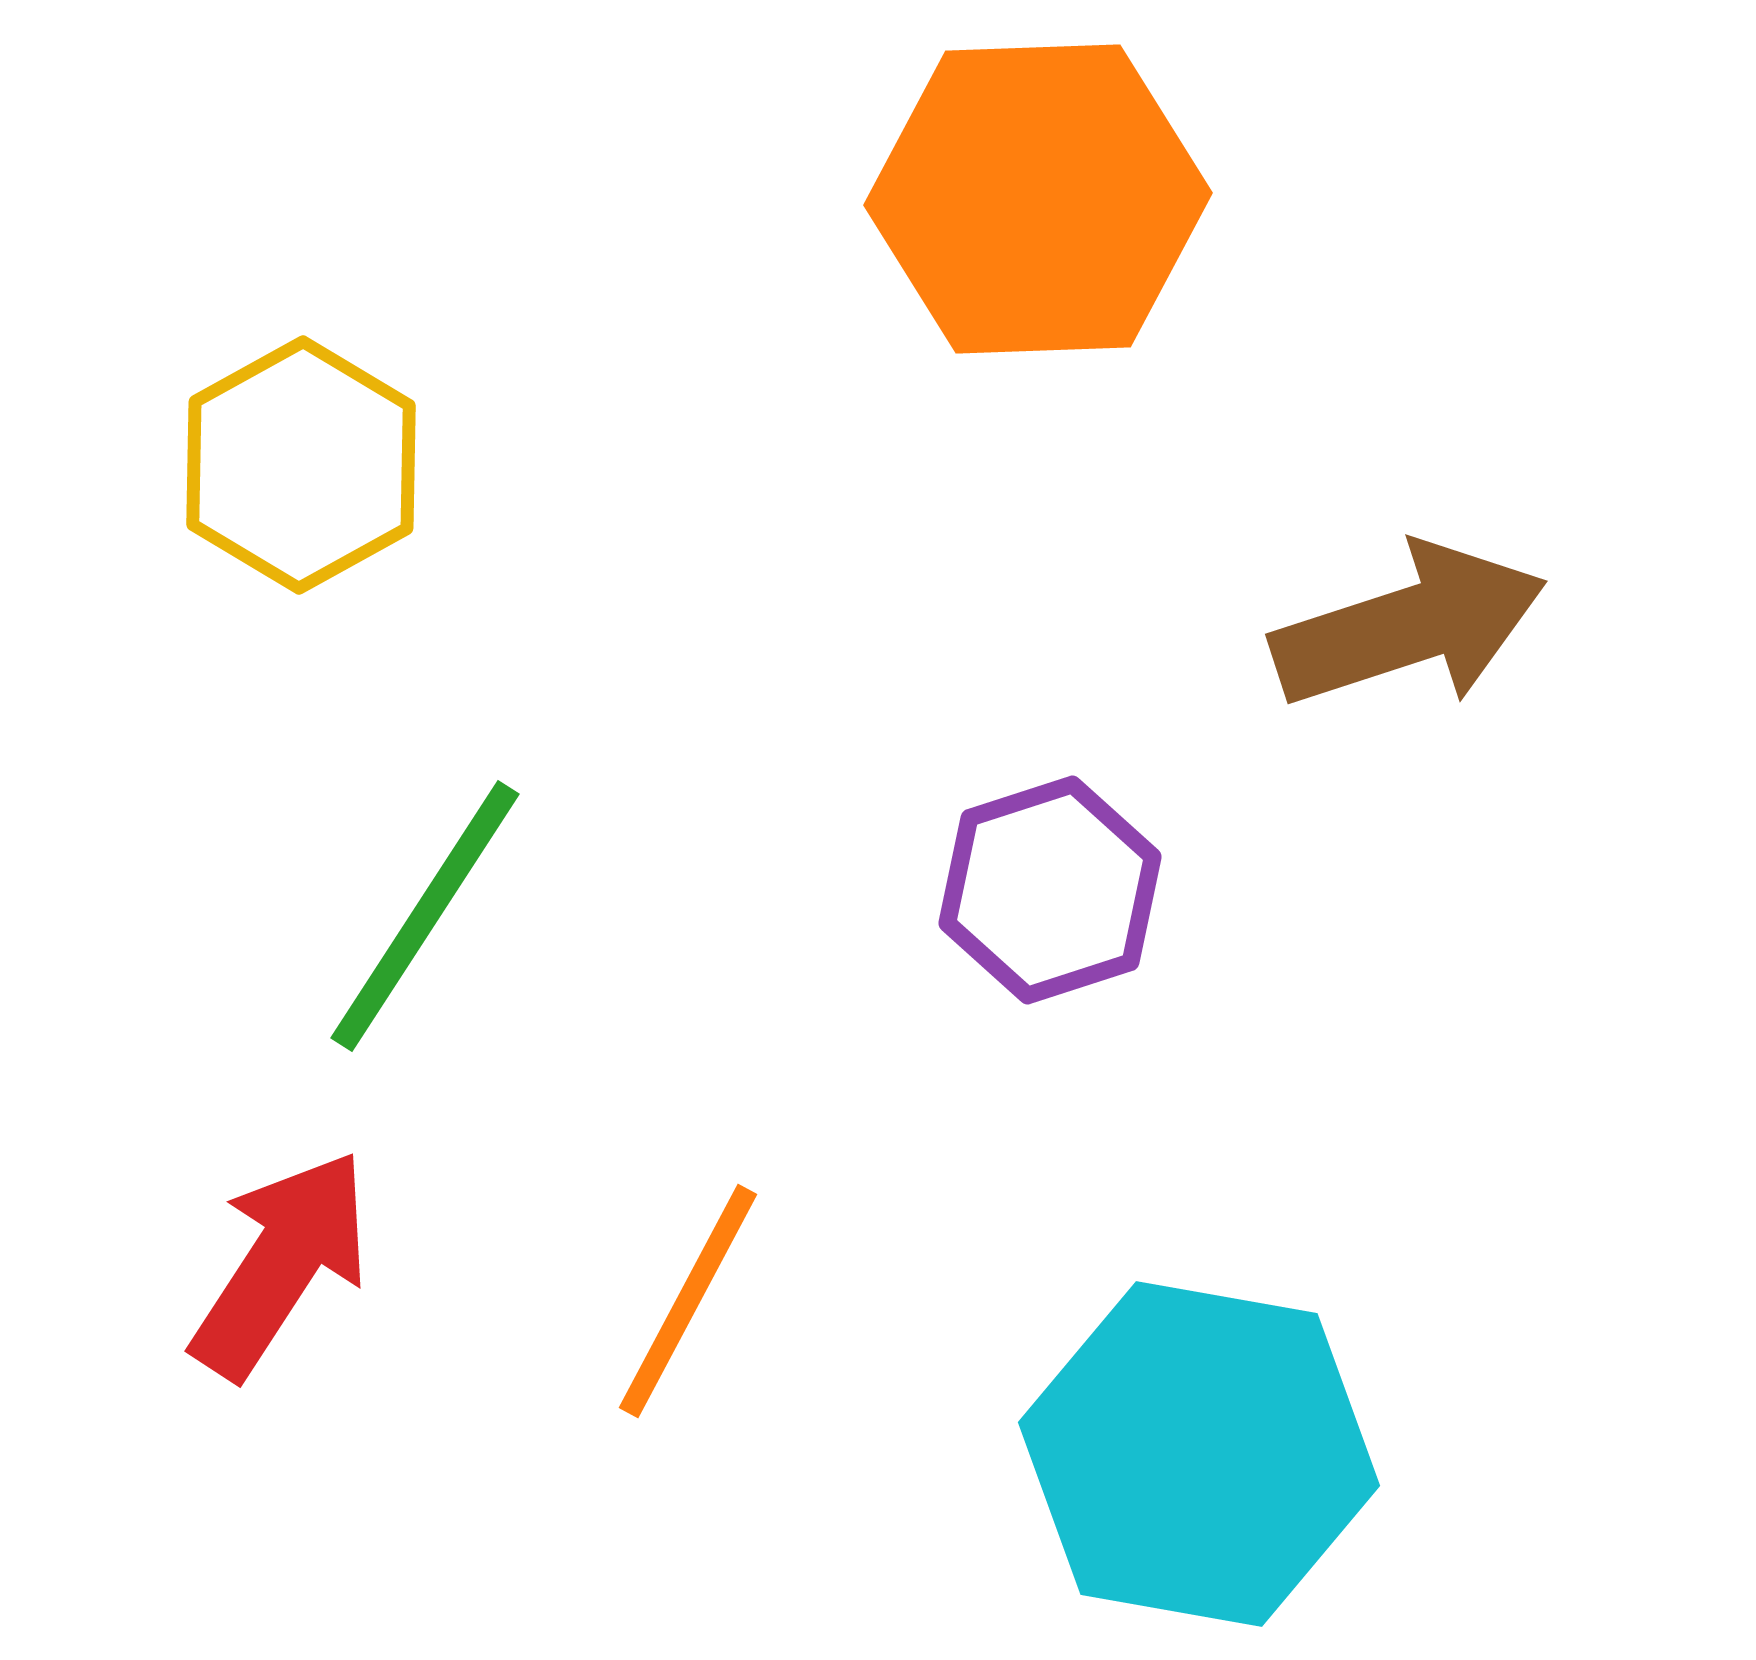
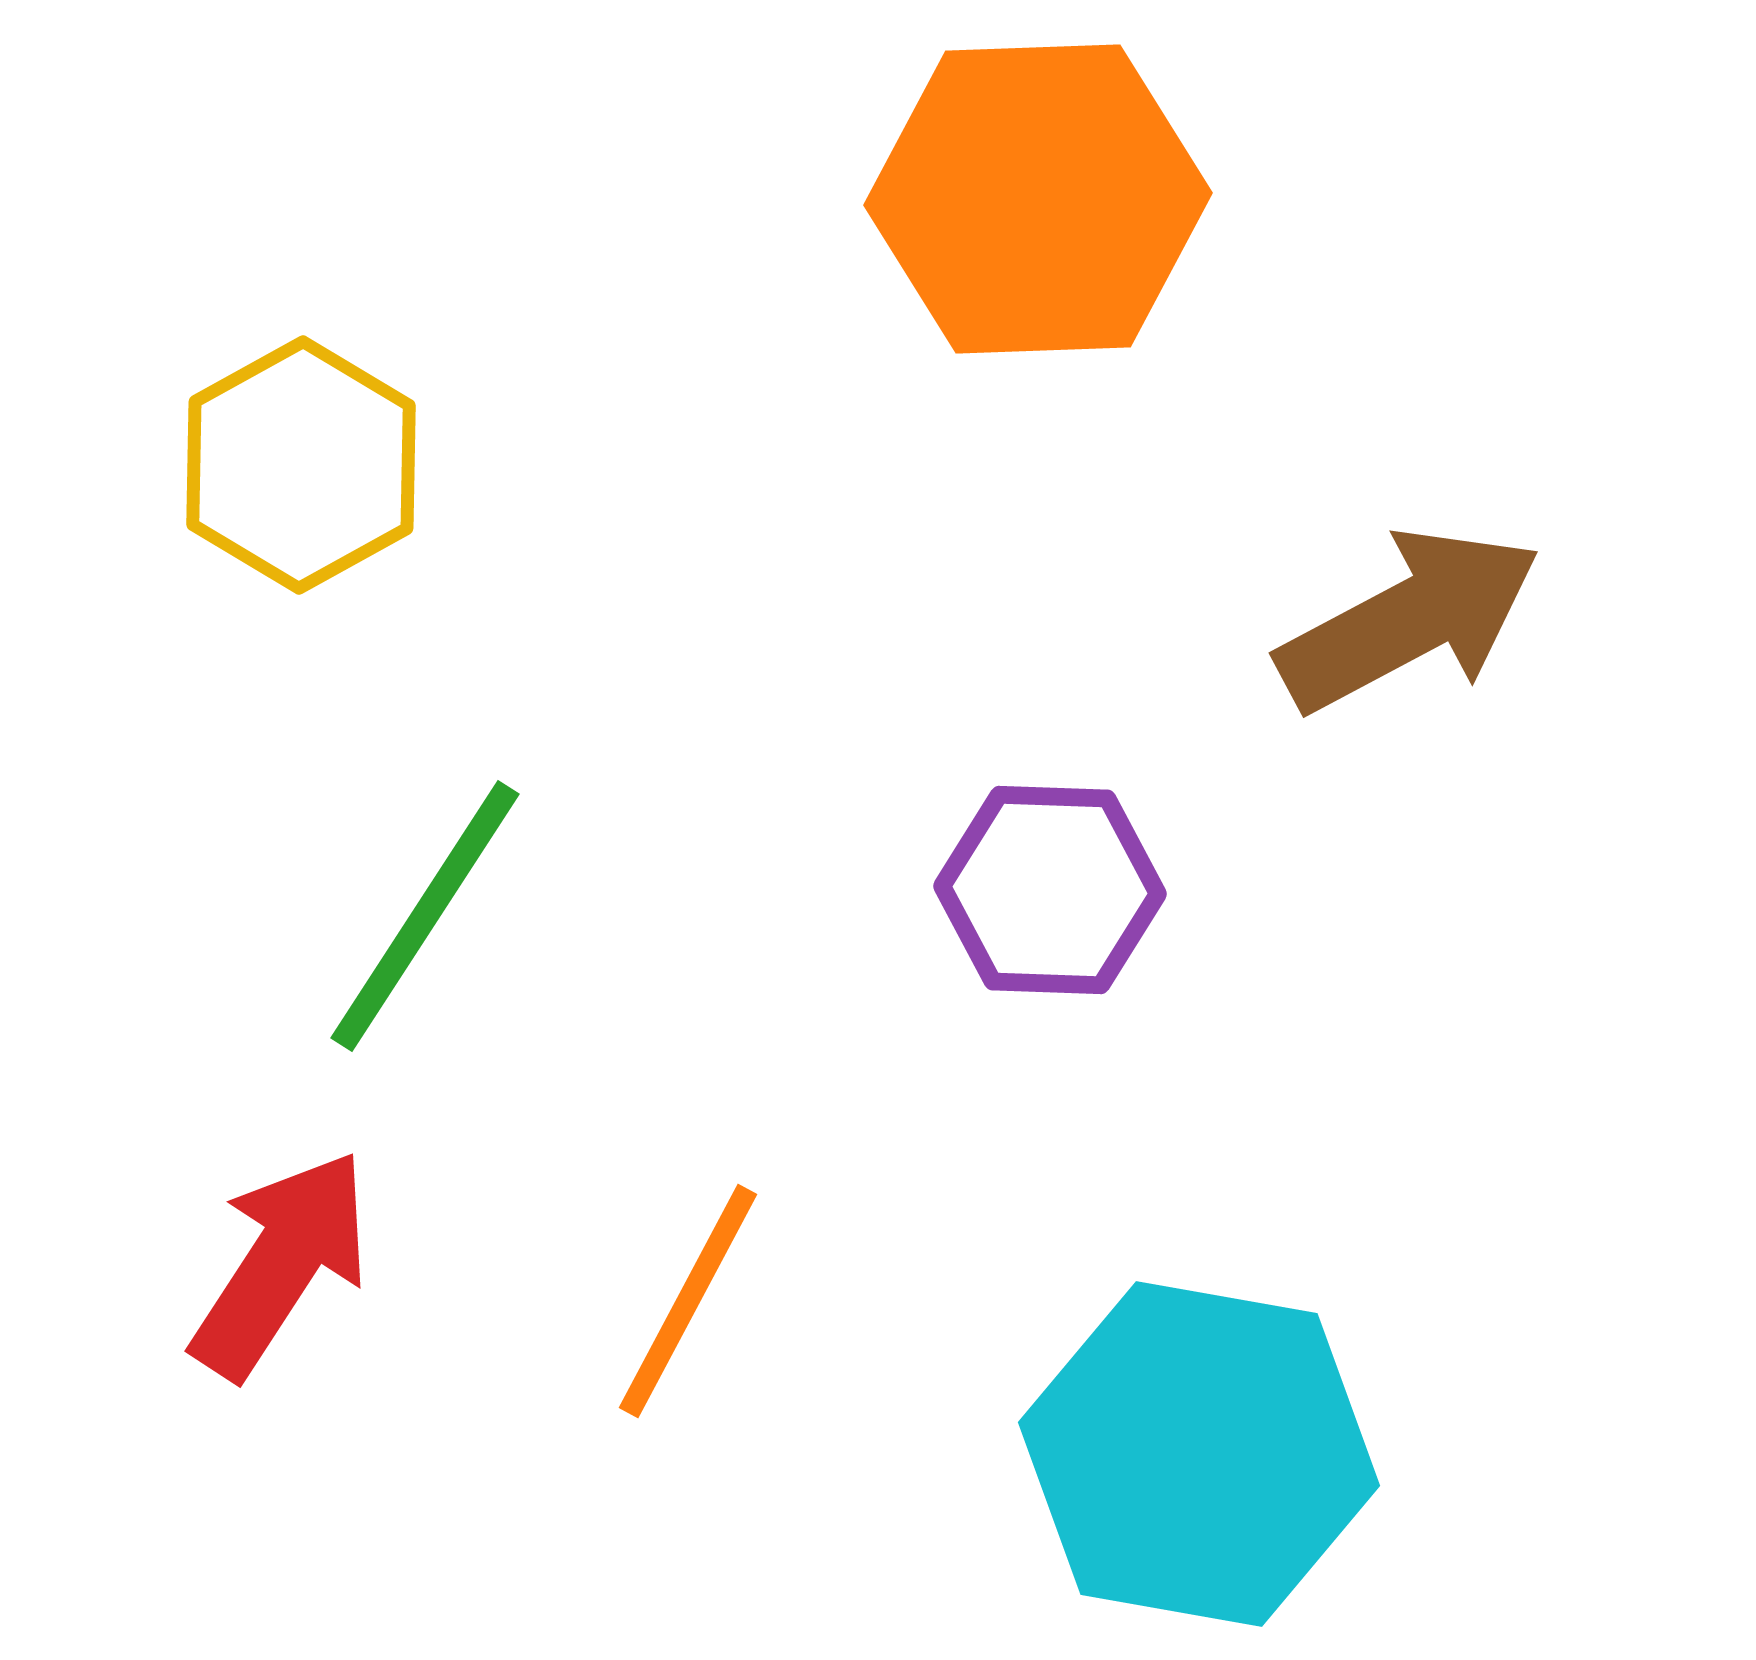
brown arrow: moved 6 px up; rotated 10 degrees counterclockwise
purple hexagon: rotated 20 degrees clockwise
